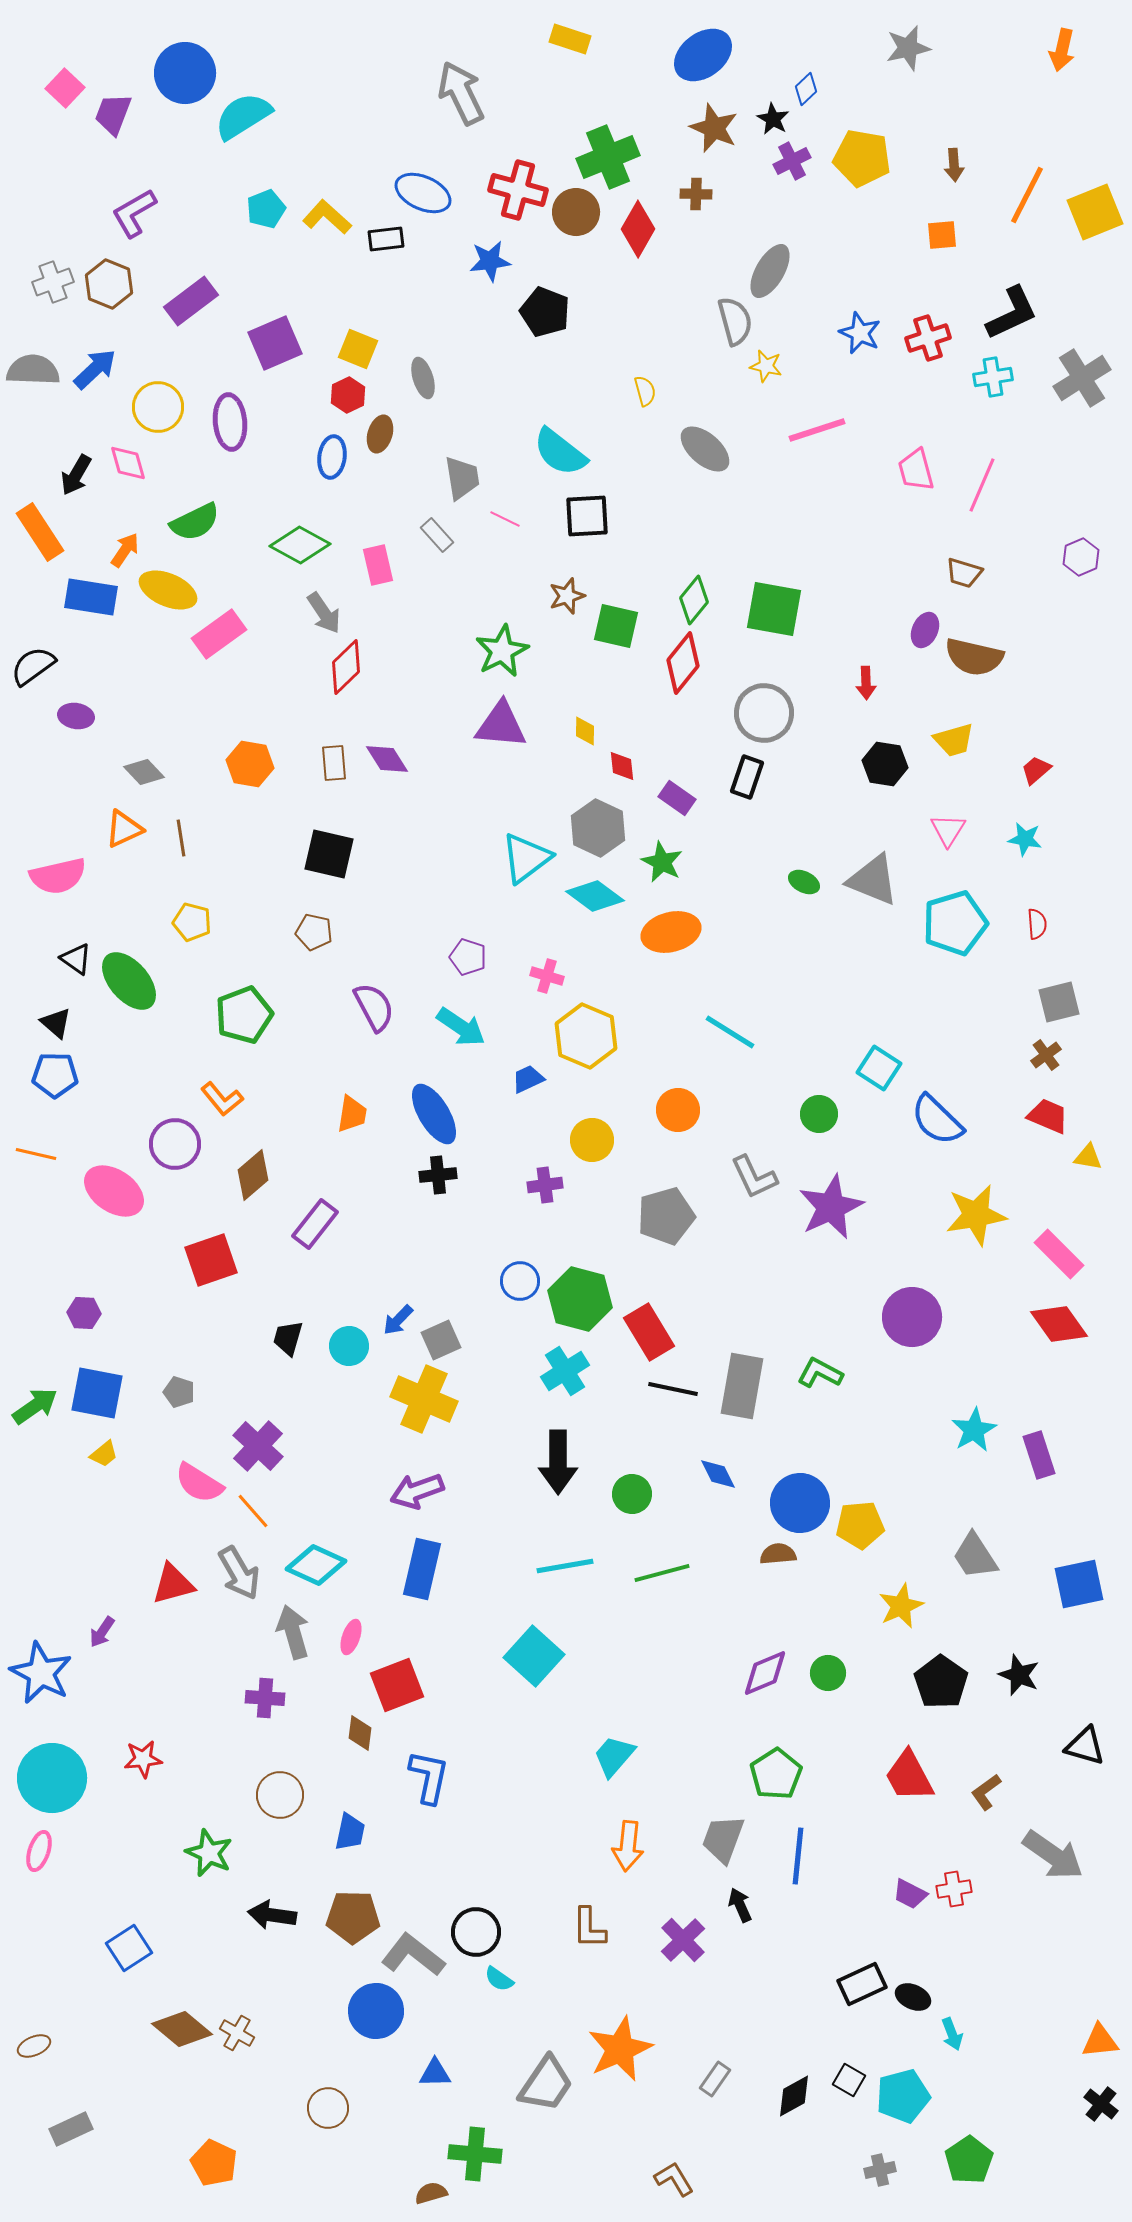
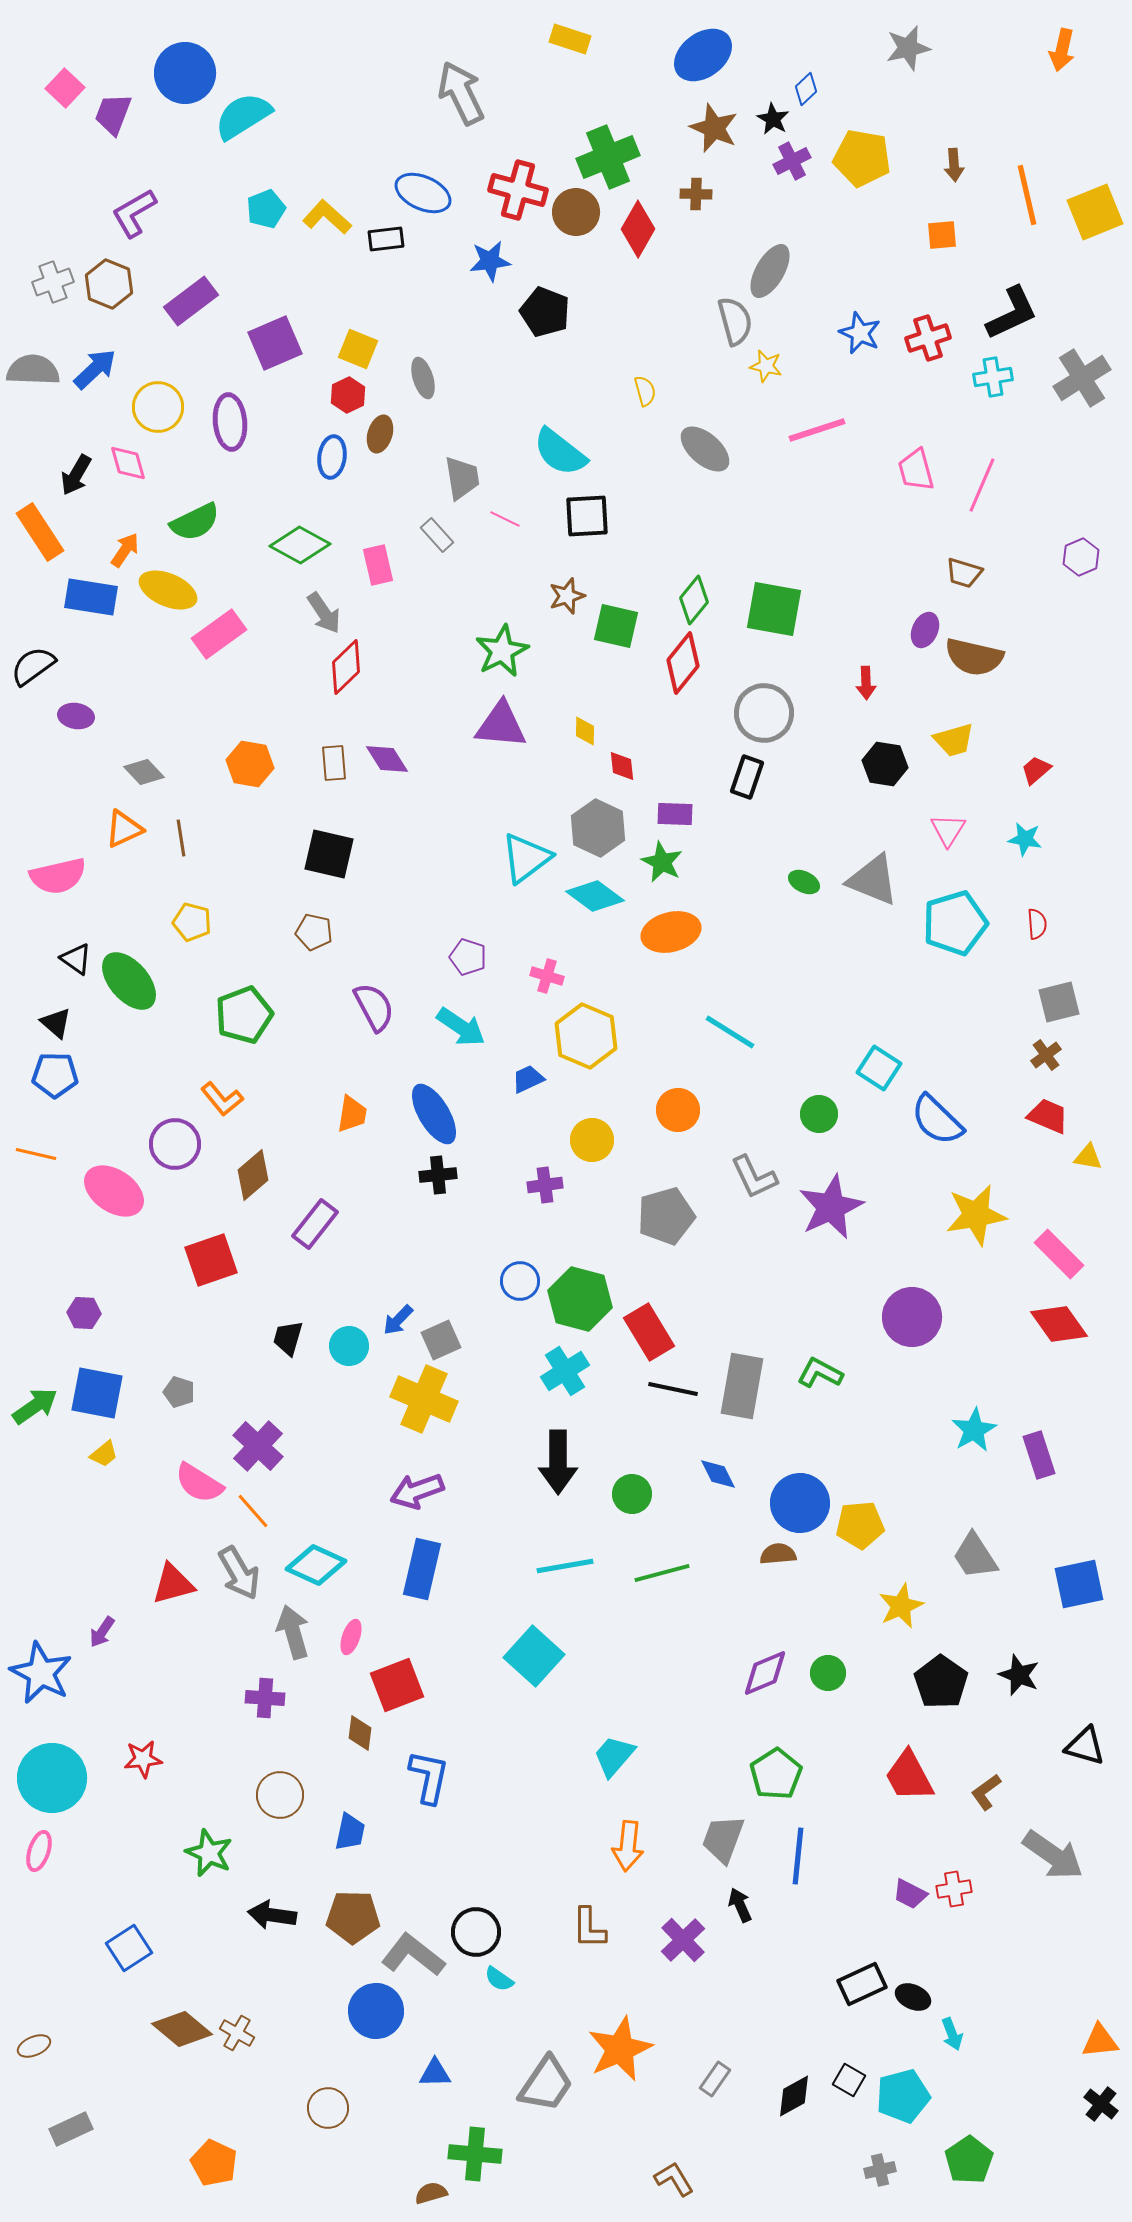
orange line at (1027, 195): rotated 40 degrees counterclockwise
purple rectangle at (677, 798): moved 2 px left, 16 px down; rotated 33 degrees counterclockwise
